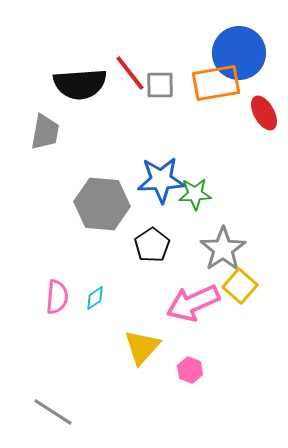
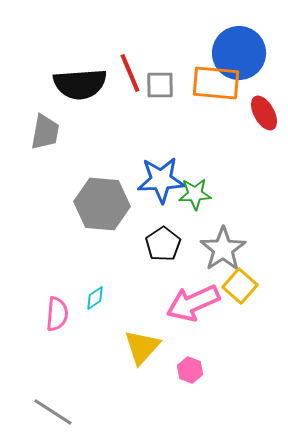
red line: rotated 15 degrees clockwise
orange rectangle: rotated 15 degrees clockwise
black pentagon: moved 11 px right, 1 px up
pink semicircle: moved 17 px down
